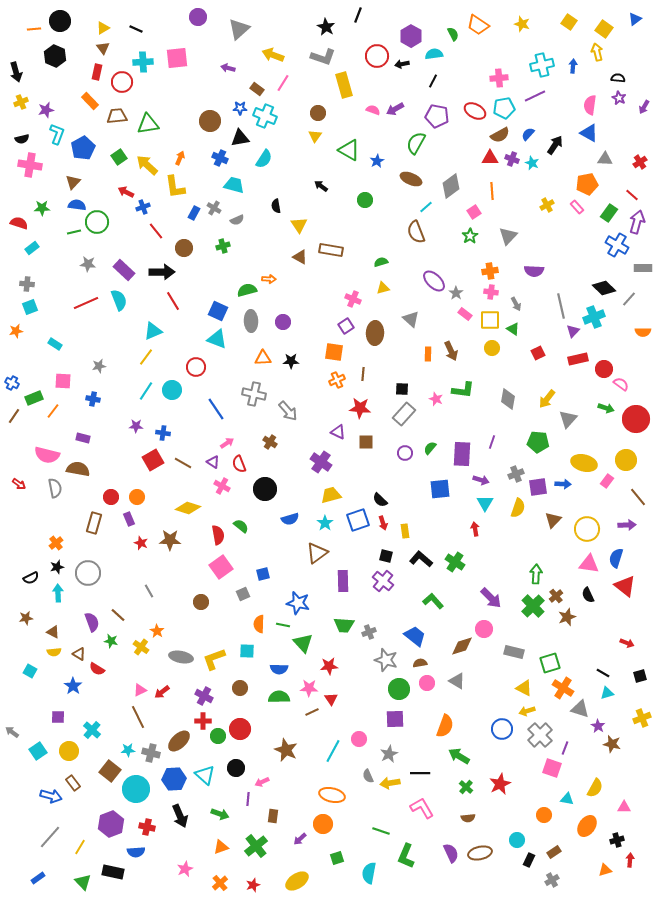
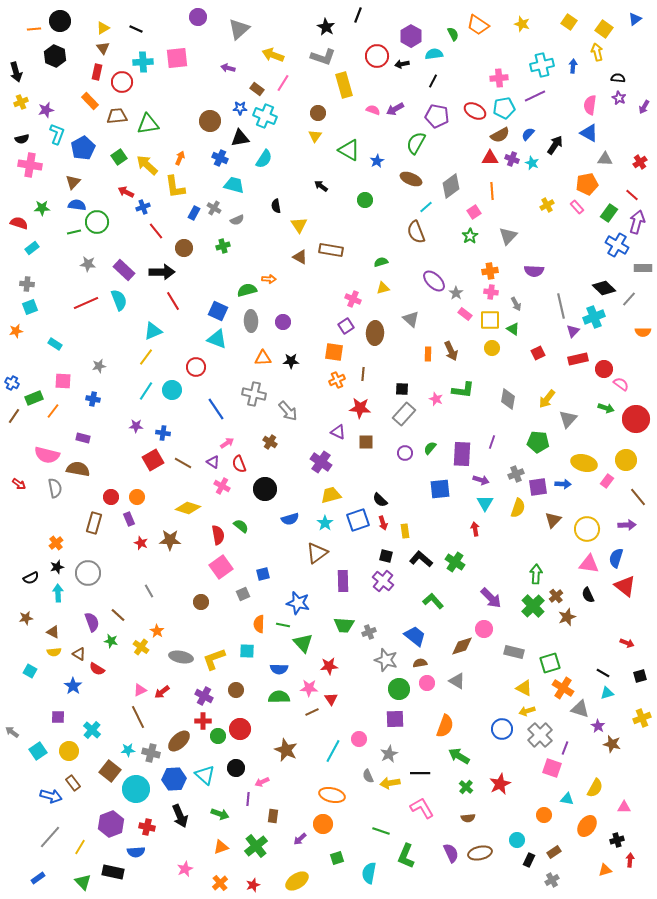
brown circle at (240, 688): moved 4 px left, 2 px down
